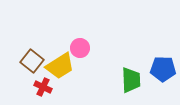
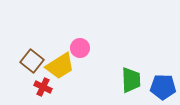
blue pentagon: moved 18 px down
